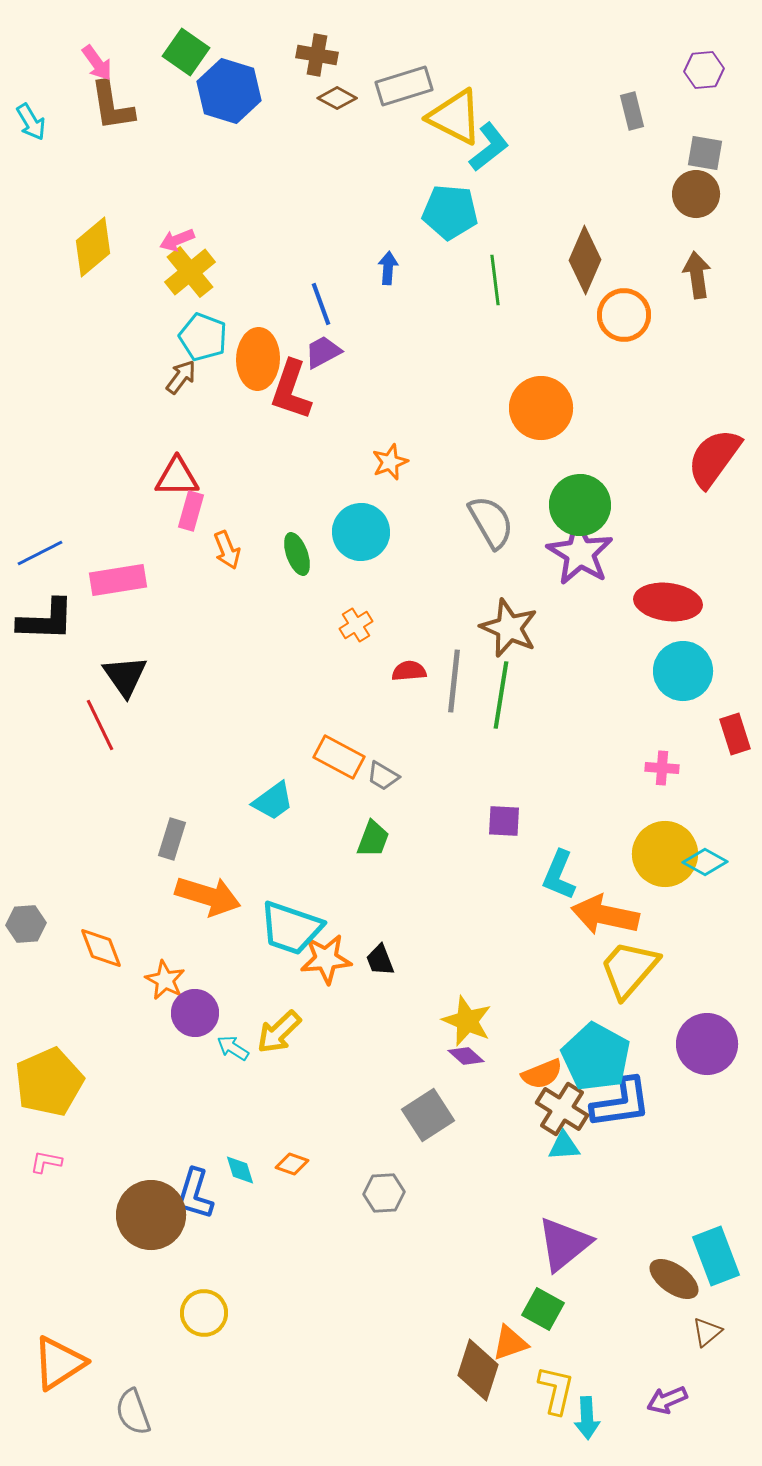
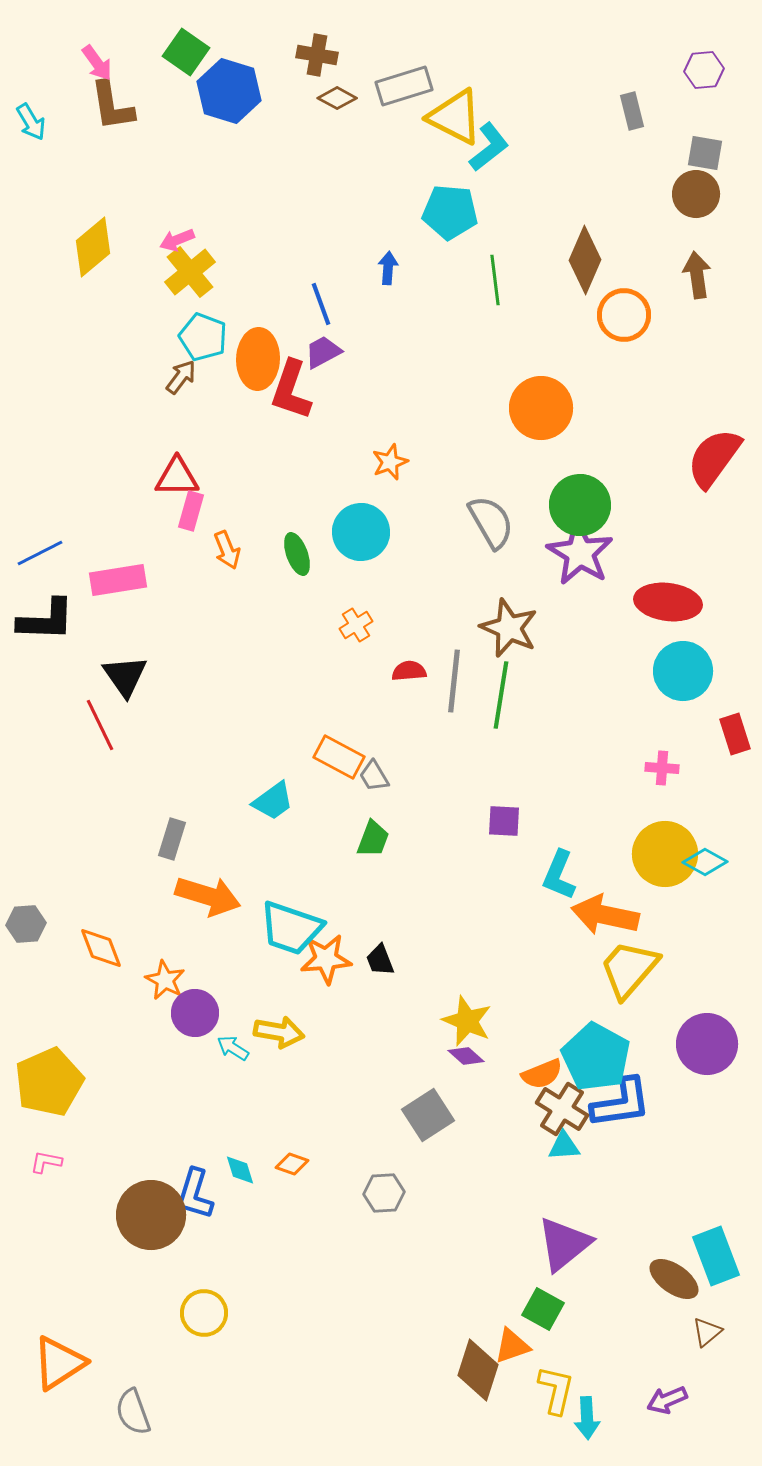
gray trapezoid at (383, 776): moved 9 px left; rotated 28 degrees clockwise
yellow arrow at (279, 1032): rotated 126 degrees counterclockwise
orange triangle at (510, 1343): moved 2 px right, 3 px down
